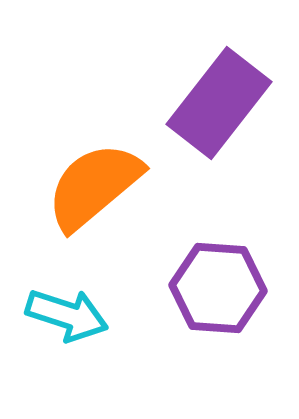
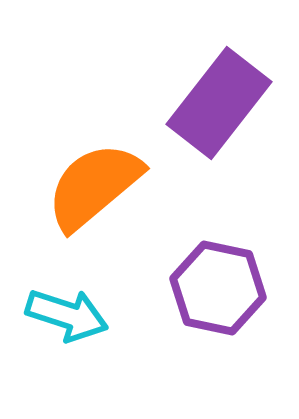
purple hexagon: rotated 8 degrees clockwise
